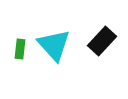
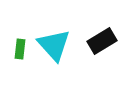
black rectangle: rotated 16 degrees clockwise
